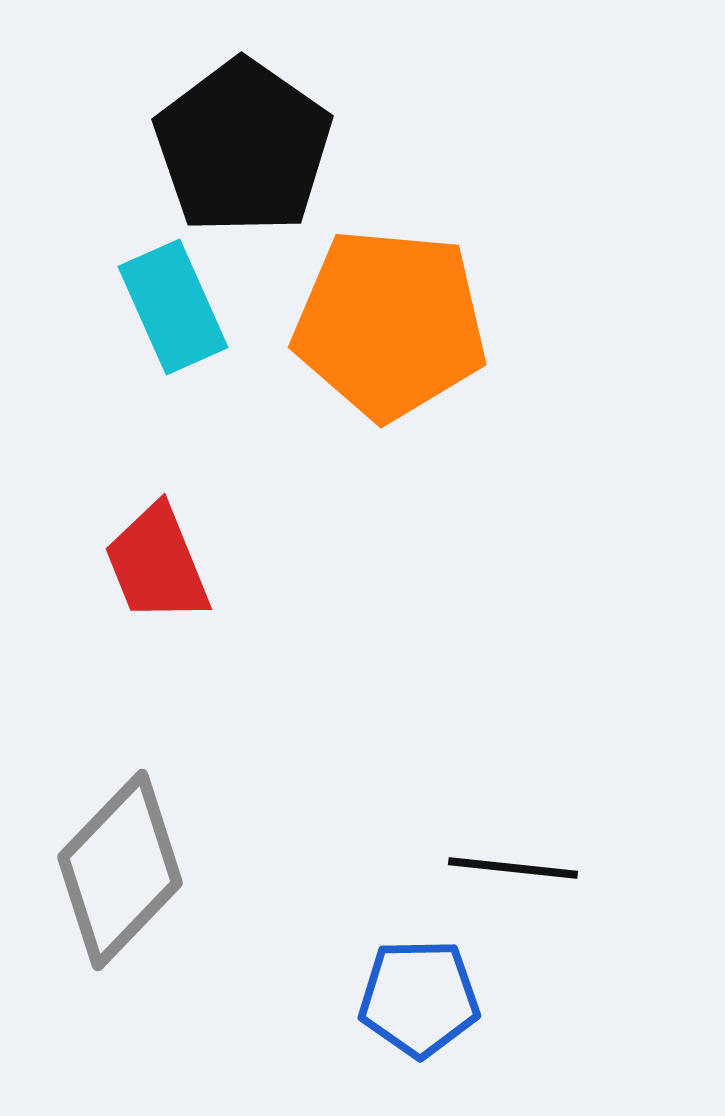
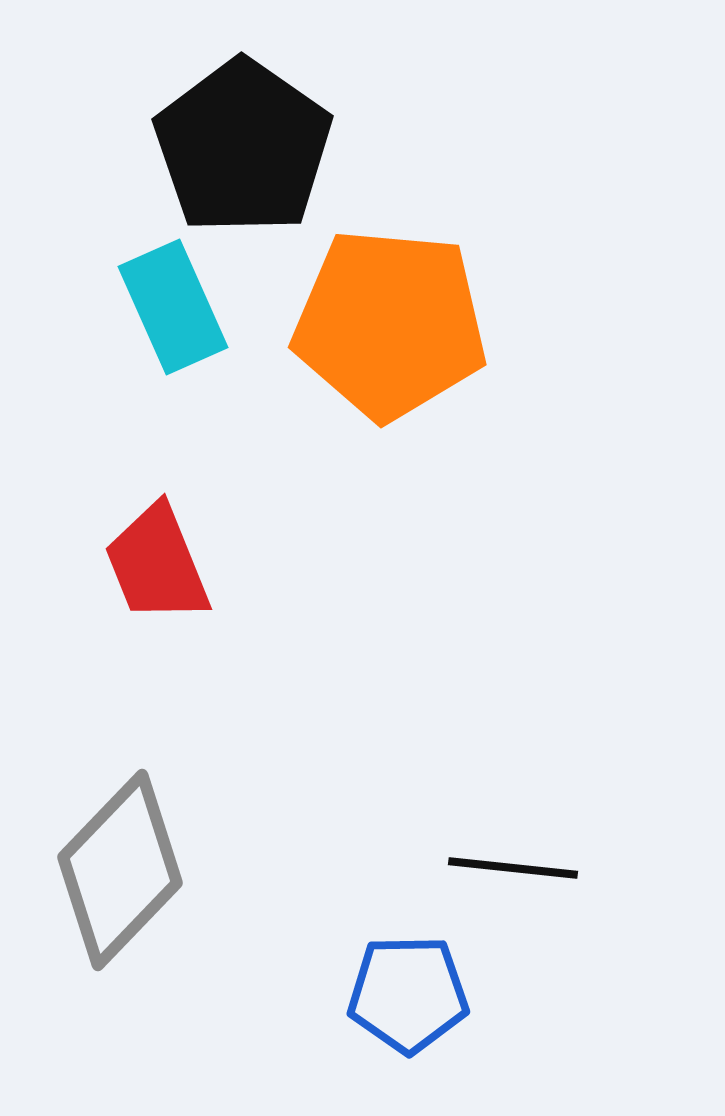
blue pentagon: moved 11 px left, 4 px up
